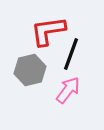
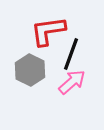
gray hexagon: rotated 20 degrees counterclockwise
pink arrow: moved 4 px right, 8 px up; rotated 12 degrees clockwise
